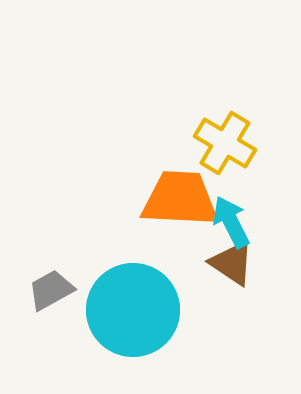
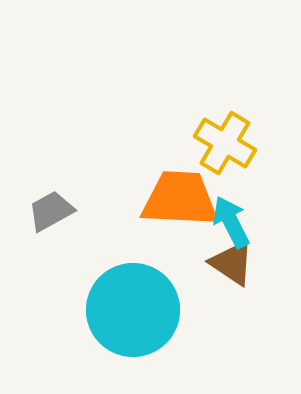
gray trapezoid: moved 79 px up
